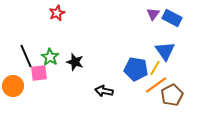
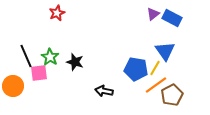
purple triangle: rotated 16 degrees clockwise
